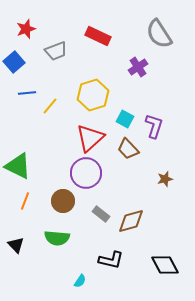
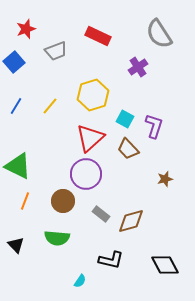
blue line: moved 11 px left, 13 px down; rotated 54 degrees counterclockwise
purple circle: moved 1 px down
